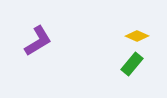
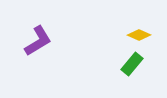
yellow diamond: moved 2 px right, 1 px up
